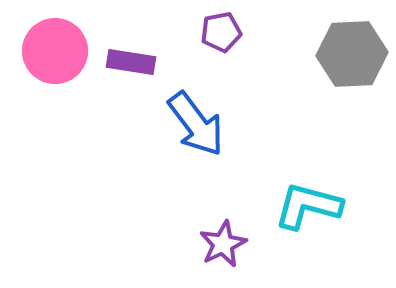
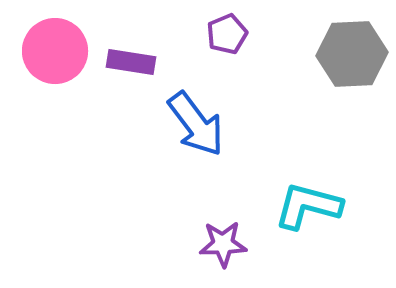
purple pentagon: moved 6 px right, 2 px down; rotated 12 degrees counterclockwise
purple star: rotated 24 degrees clockwise
